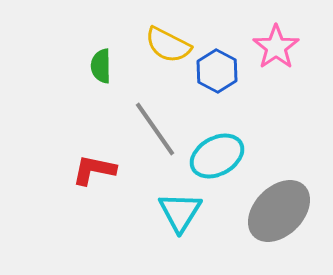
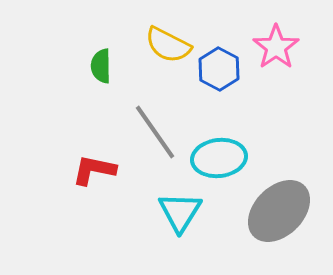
blue hexagon: moved 2 px right, 2 px up
gray line: moved 3 px down
cyan ellipse: moved 2 px right, 2 px down; rotated 22 degrees clockwise
